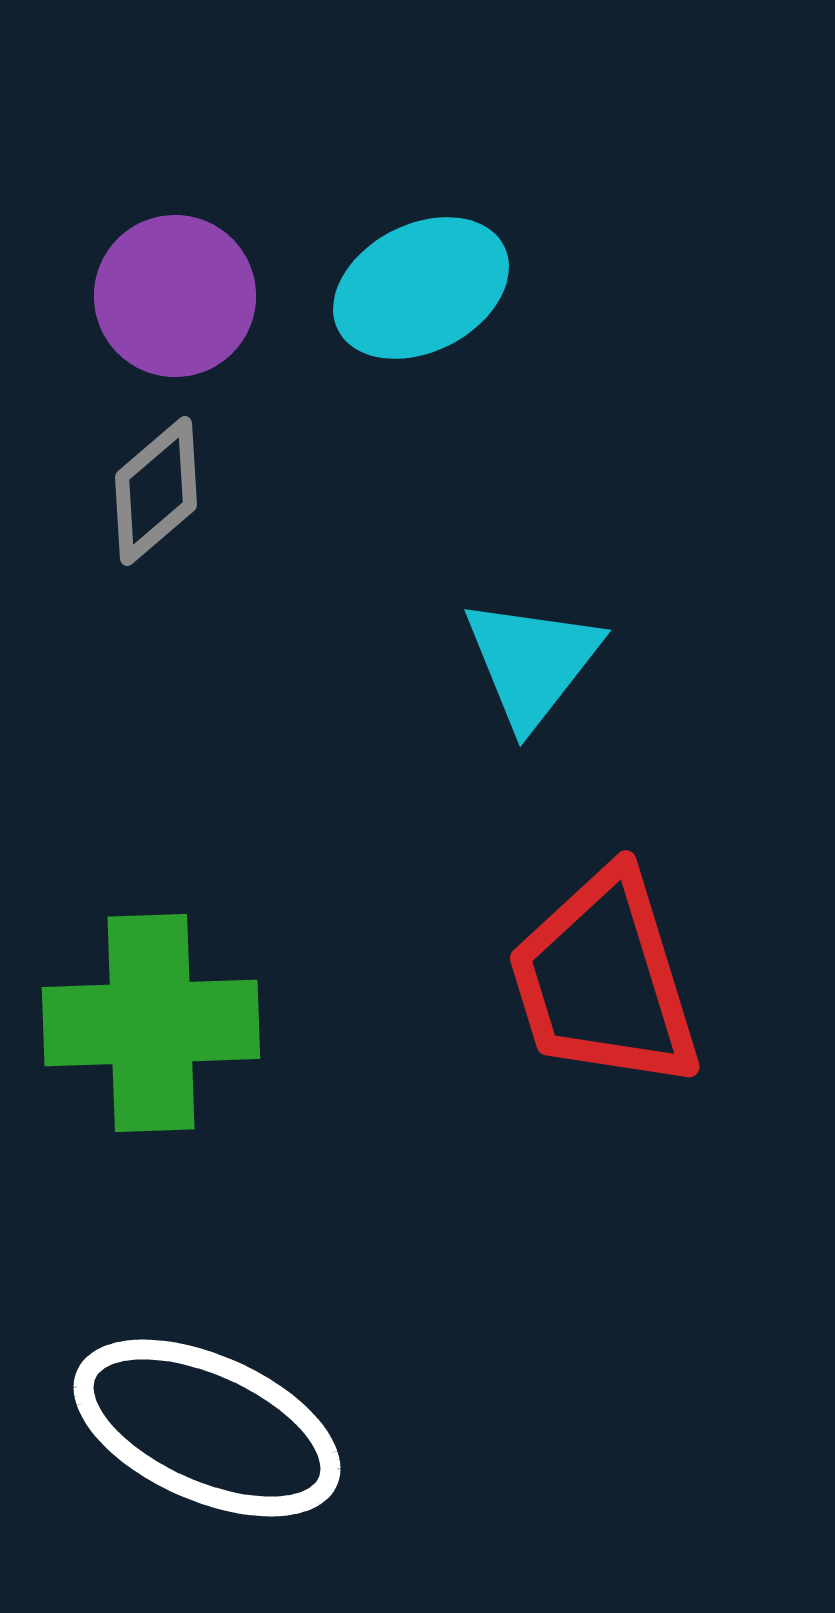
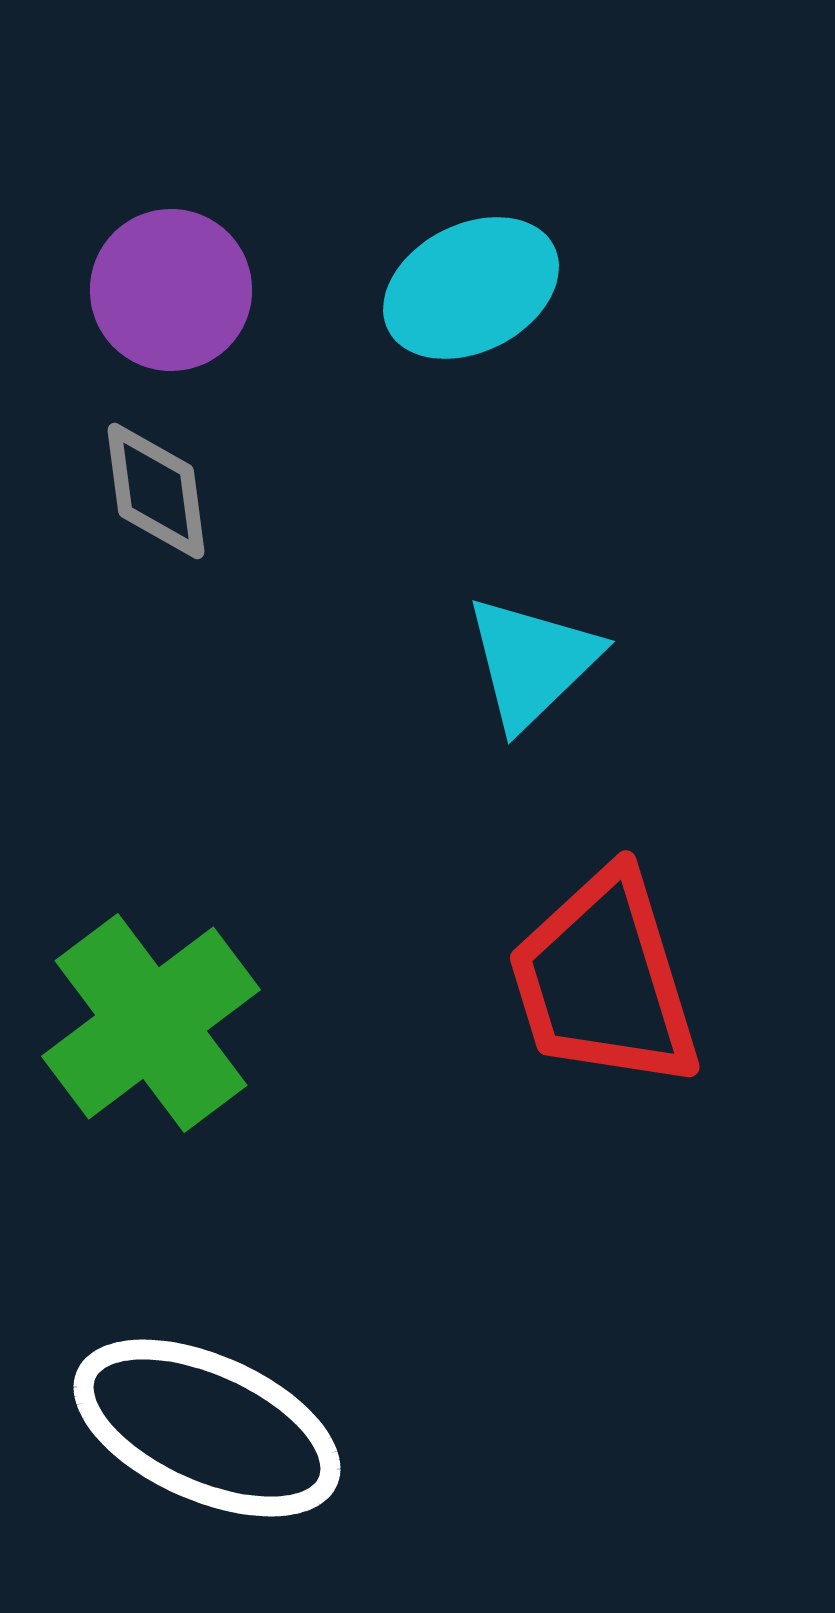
cyan ellipse: moved 50 px right
purple circle: moved 4 px left, 6 px up
gray diamond: rotated 57 degrees counterclockwise
cyan triangle: rotated 8 degrees clockwise
green cross: rotated 35 degrees counterclockwise
